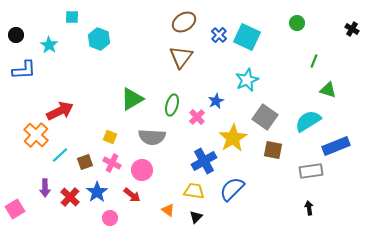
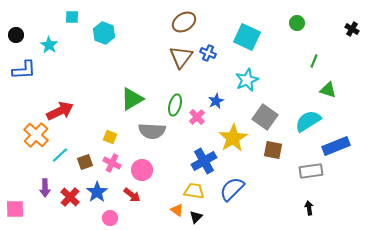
blue cross at (219, 35): moved 11 px left, 18 px down; rotated 21 degrees counterclockwise
cyan hexagon at (99, 39): moved 5 px right, 6 px up
green ellipse at (172, 105): moved 3 px right
gray semicircle at (152, 137): moved 6 px up
pink square at (15, 209): rotated 30 degrees clockwise
orange triangle at (168, 210): moved 9 px right
